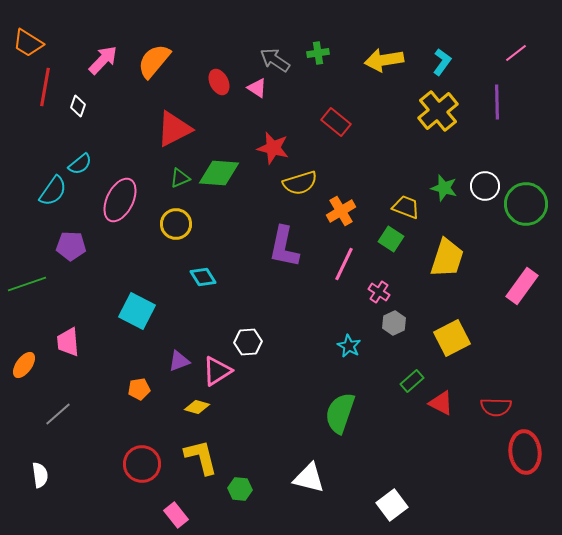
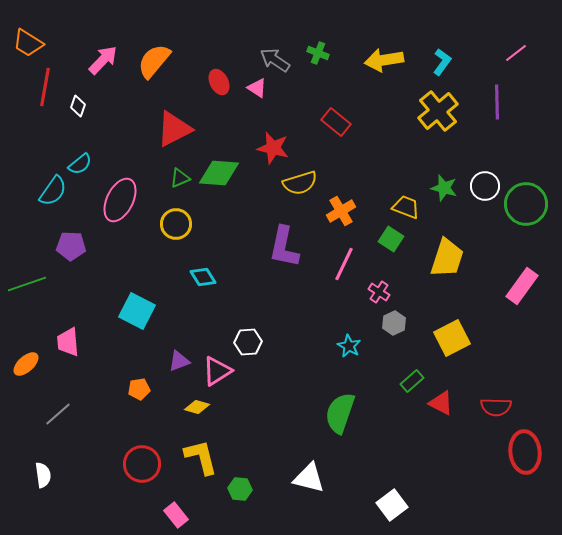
green cross at (318, 53): rotated 30 degrees clockwise
orange ellipse at (24, 365): moved 2 px right, 1 px up; rotated 12 degrees clockwise
white semicircle at (40, 475): moved 3 px right
